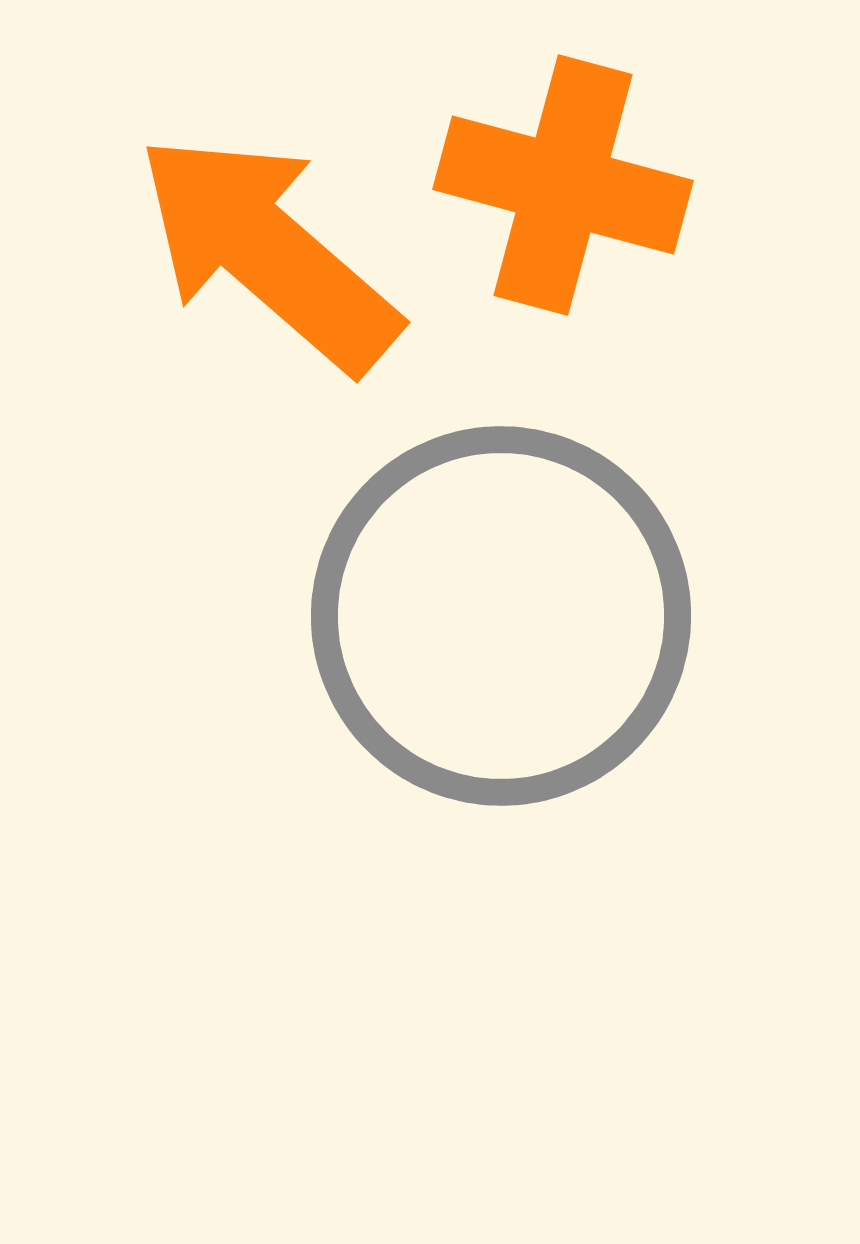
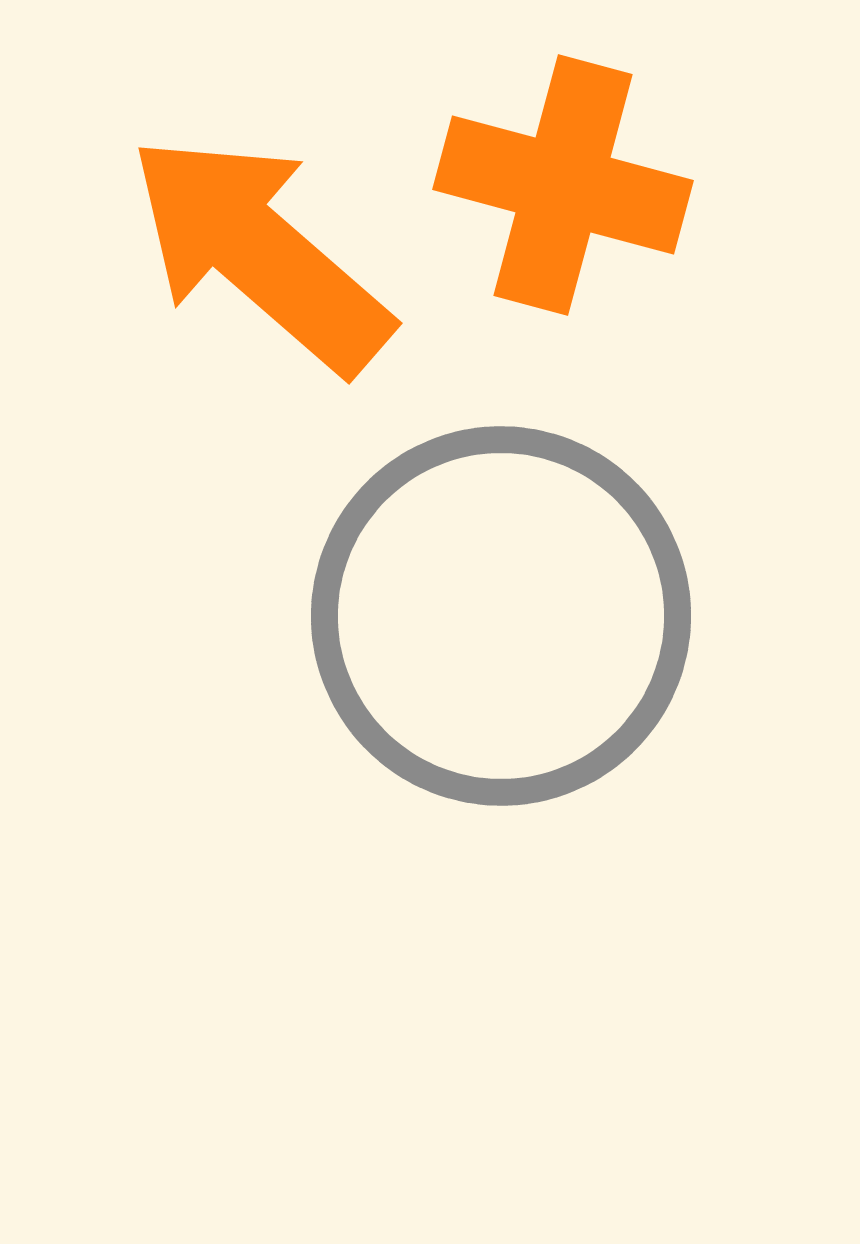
orange arrow: moved 8 px left, 1 px down
